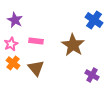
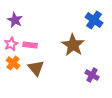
pink rectangle: moved 6 px left, 4 px down
